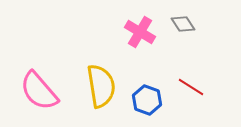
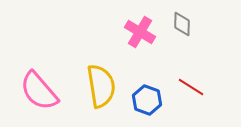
gray diamond: moved 1 px left; rotated 35 degrees clockwise
